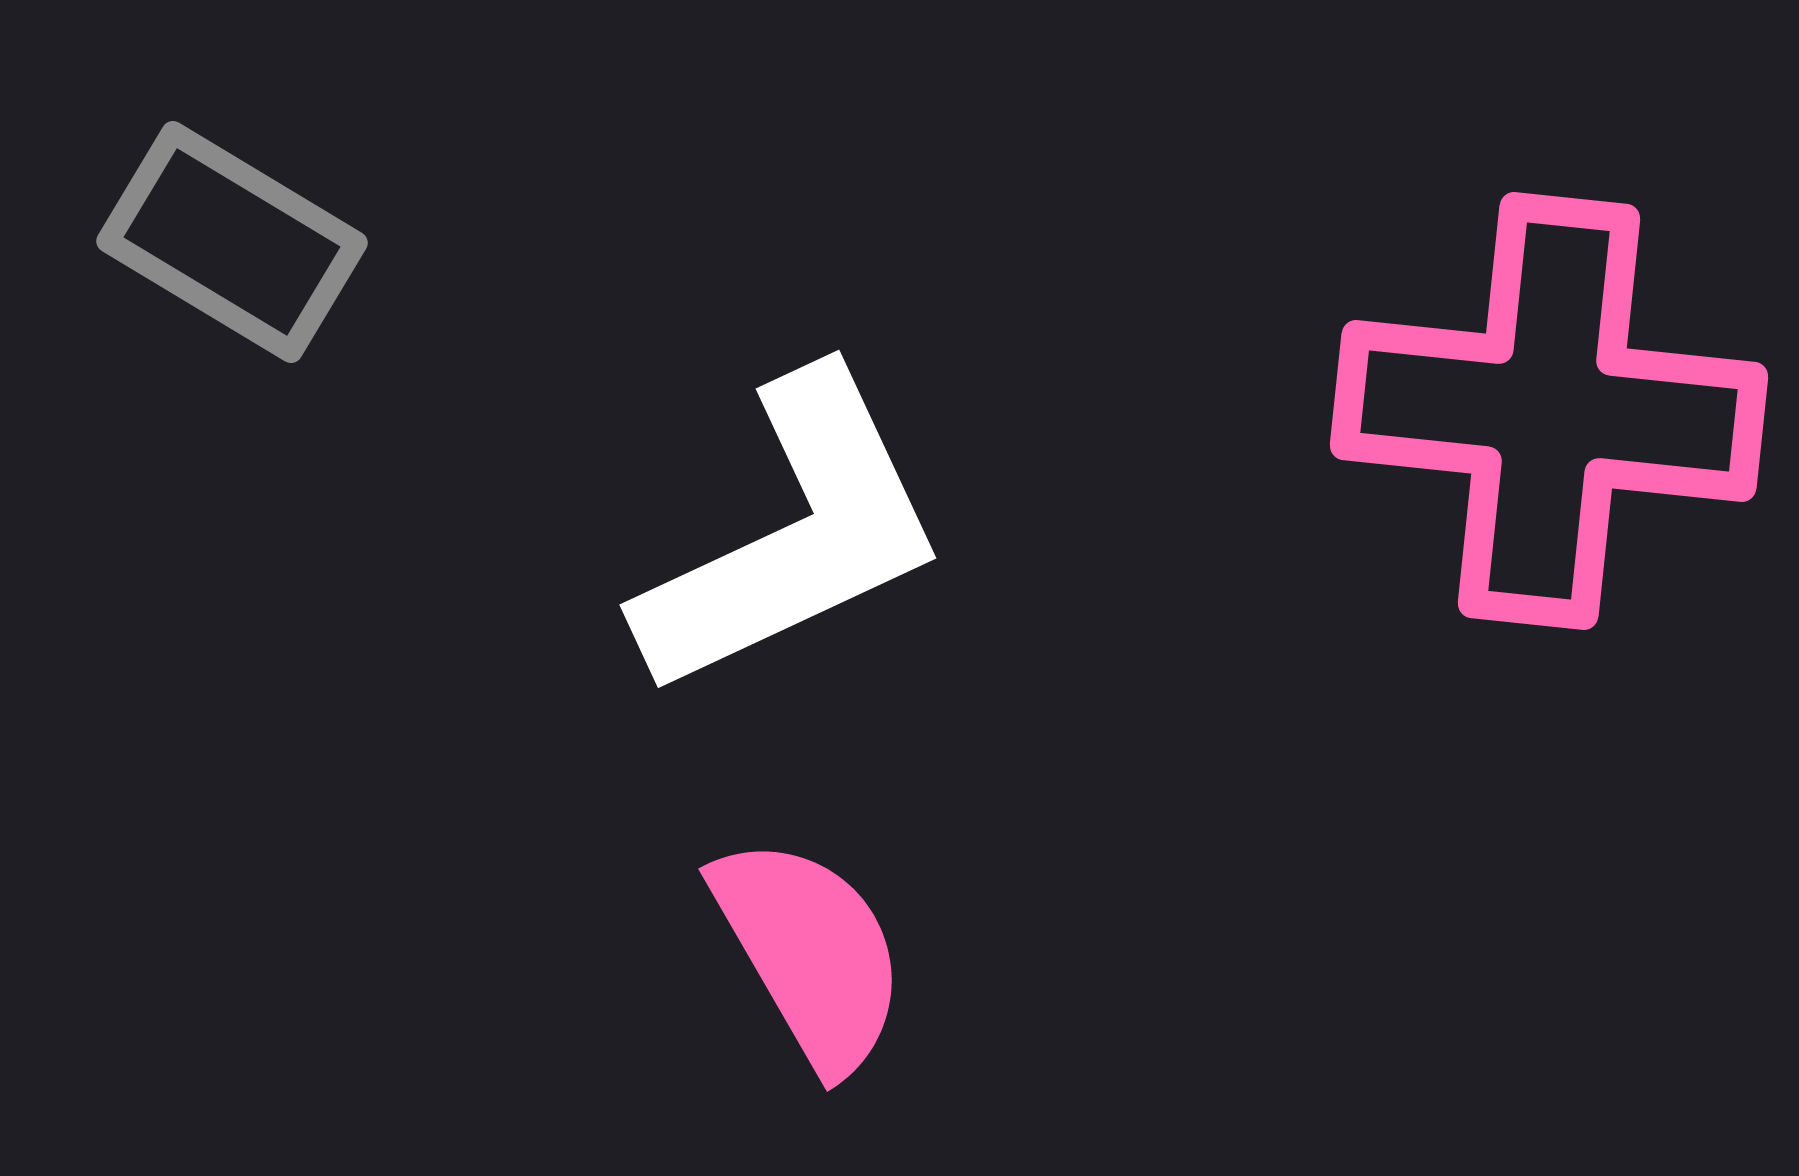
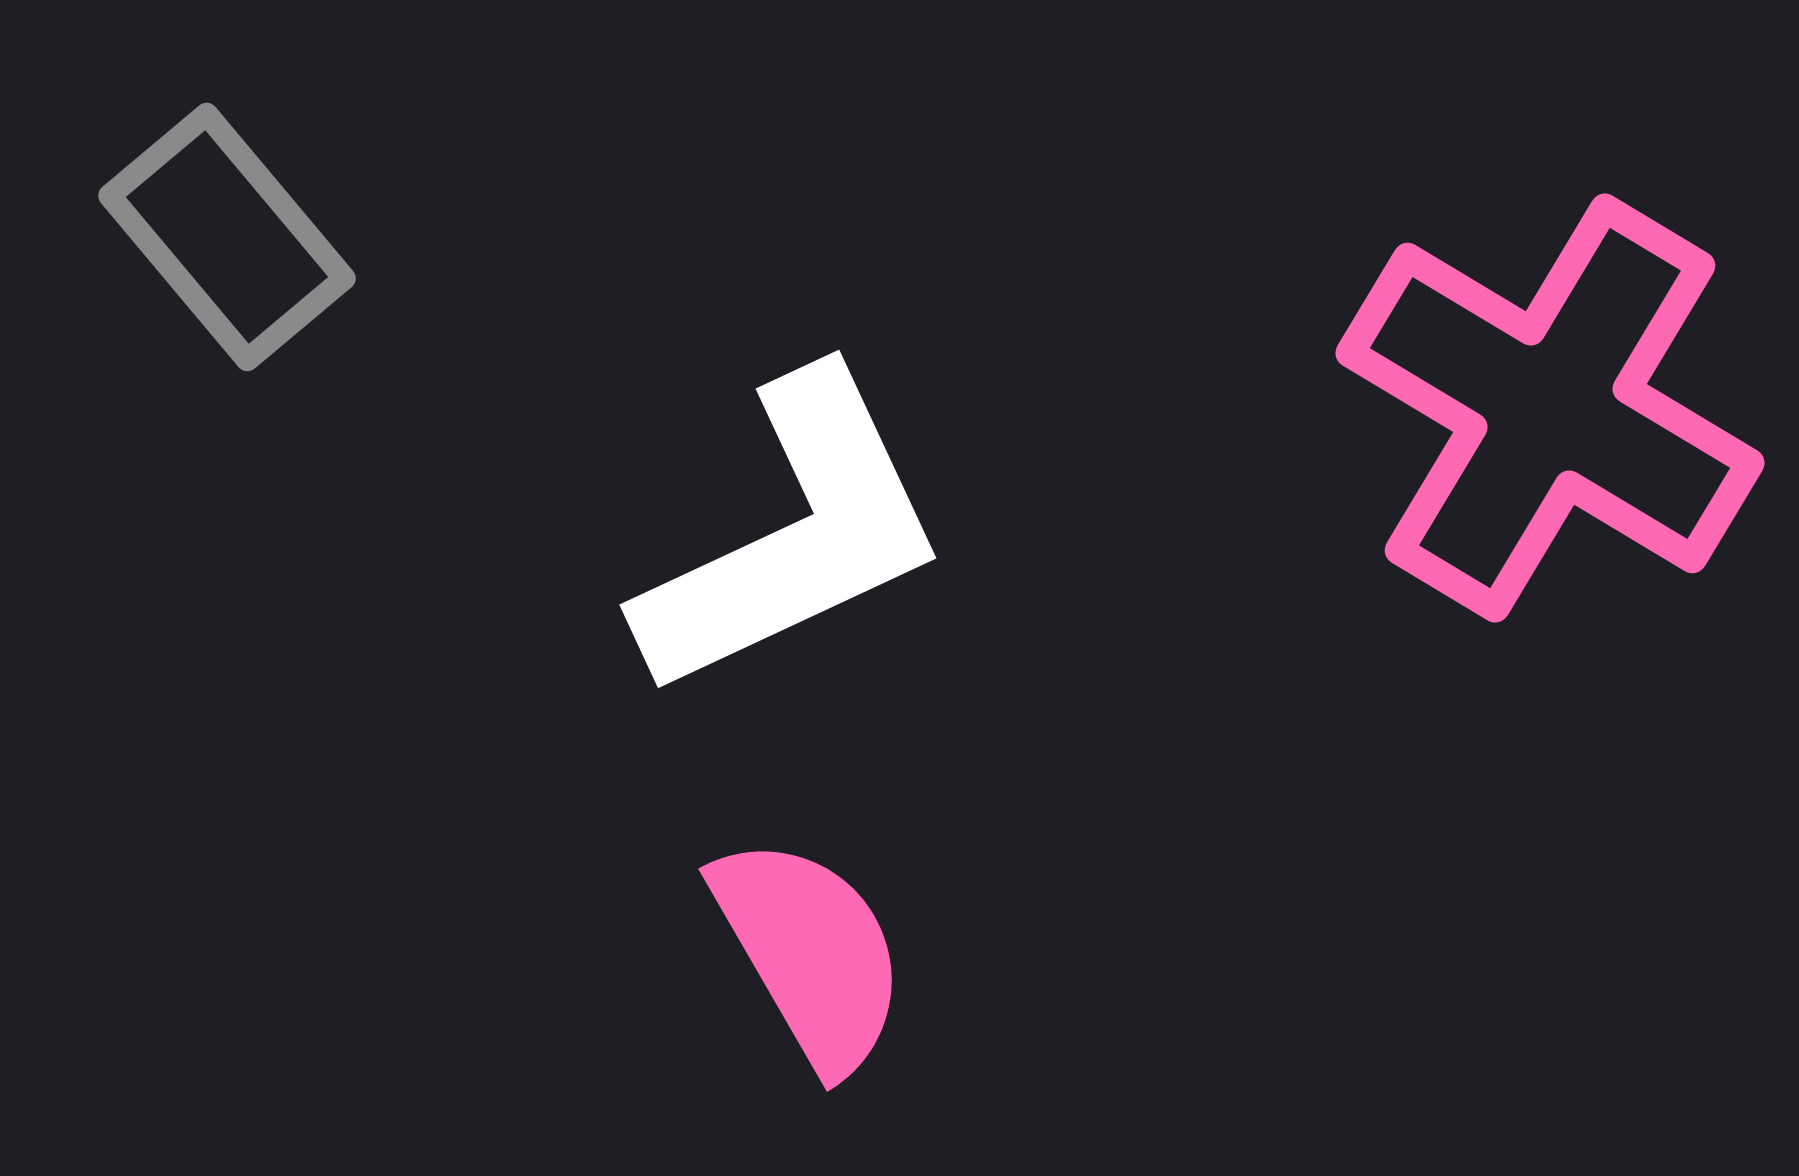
gray rectangle: moved 5 px left, 5 px up; rotated 19 degrees clockwise
pink cross: moved 1 px right, 3 px up; rotated 25 degrees clockwise
